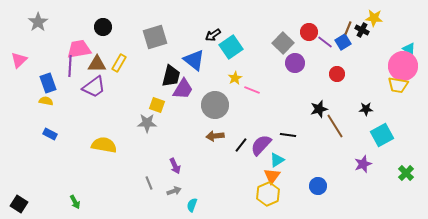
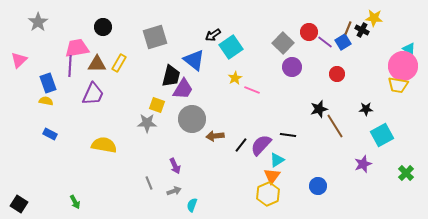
pink trapezoid at (79, 49): moved 2 px left, 1 px up
purple circle at (295, 63): moved 3 px left, 4 px down
purple trapezoid at (94, 87): moved 1 px left, 7 px down; rotated 30 degrees counterclockwise
gray circle at (215, 105): moved 23 px left, 14 px down
